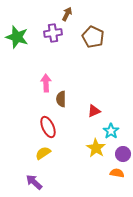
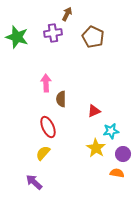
cyan star: rotated 28 degrees clockwise
yellow semicircle: rotated 14 degrees counterclockwise
